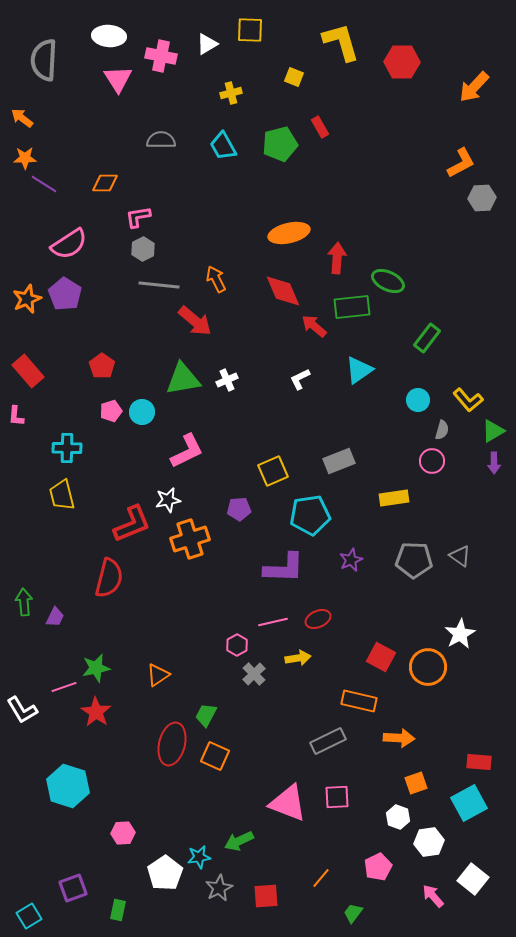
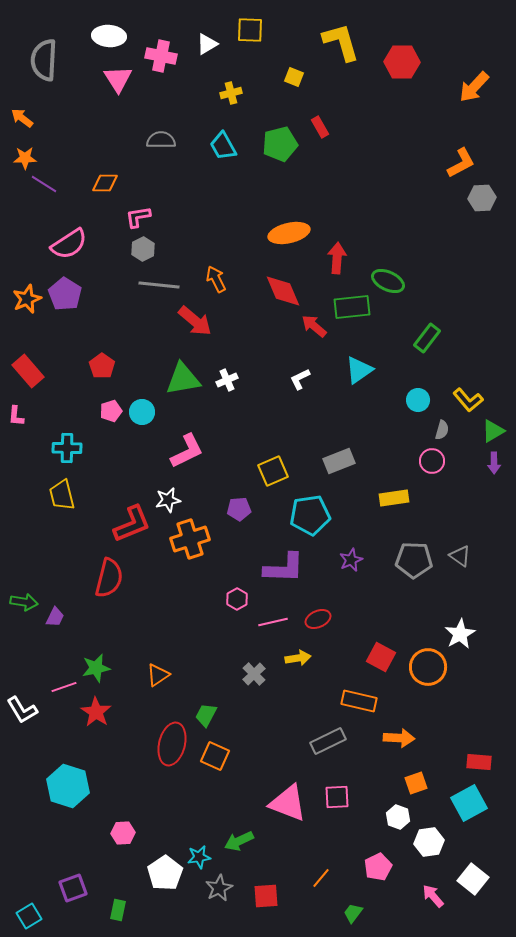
green arrow at (24, 602): rotated 104 degrees clockwise
pink hexagon at (237, 645): moved 46 px up
